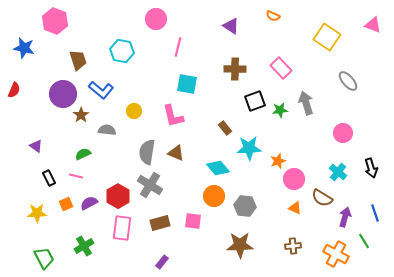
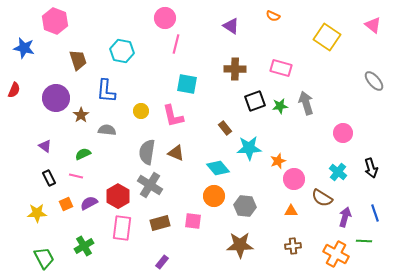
pink circle at (156, 19): moved 9 px right, 1 px up
pink triangle at (373, 25): rotated 18 degrees clockwise
pink line at (178, 47): moved 2 px left, 3 px up
pink rectangle at (281, 68): rotated 30 degrees counterclockwise
gray ellipse at (348, 81): moved 26 px right
blue L-shape at (101, 90): moved 5 px right, 1 px down; rotated 55 degrees clockwise
purple circle at (63, 94): moved 7 px left, 4 px down
green star at (280, 110): moved 4 px up
yellow circle at (134, 111): moved 7 px right
purple triangle at (36, 146): moved 9 px right
orange triangle at (295, 208): moved 4 px left, 3 px down; rotated 24 degrees counterclockwise
green line at (364, 241): rotated 56 degrees counterclockwise
